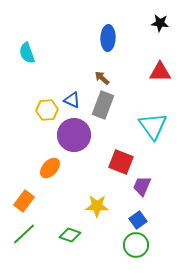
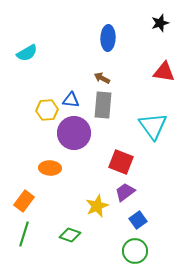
black star: rotated 24 degrees counterclockwise
cyan semicircle: rotated 100 degrees counterclockwise
red triangle: moved 4 px right; rotated 10 degrees clockwise
brown arrow: rotated 14 degrees counterclockwise
blue triangle: moved 1 px left; rotated 18 degrees counterclockwise
gray rectangle: rotated 16 degrees counterclockwise
purple circle: moved 2 px up
orange ellipse: rotated 50 degrees clockwise
purple trapezoid: moved 17 px left, 6 px down; rotated 30 degrees clockwise
yellow star: rotated 25 degrees counterclockwise
green line: rotated 30 degrees counterclockwise
green circle: moved 1 px left, 6 px down
